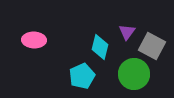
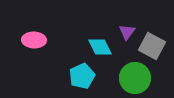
cyan diamond: rotated 40 degrees counterclockwise
green circle: moved 1 px right, 4 px down
